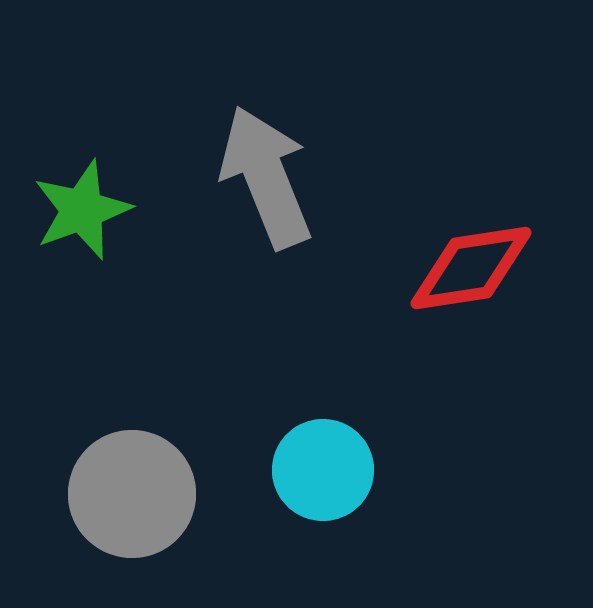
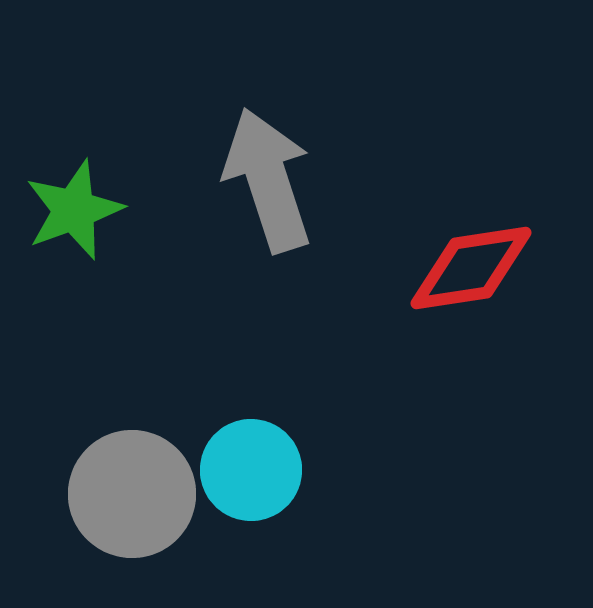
gray arrow: moved 2 px right, 3 px down; rotated 4 degrees clockwise
green star: moved 8 px left
cyan circle: moved 72 px left
